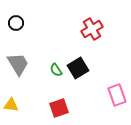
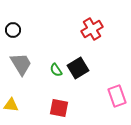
black circle: moved 3 px left, 7 px down
gray trapezoid: moved 3 px right
pink rectangle: moved 1 px down
red square: rotated 30 degrees clockwise
